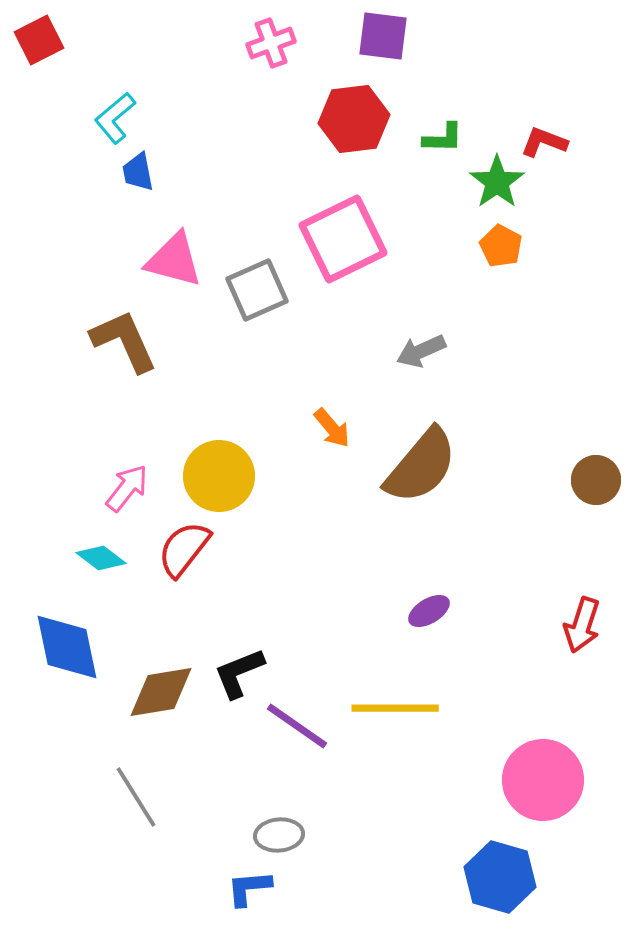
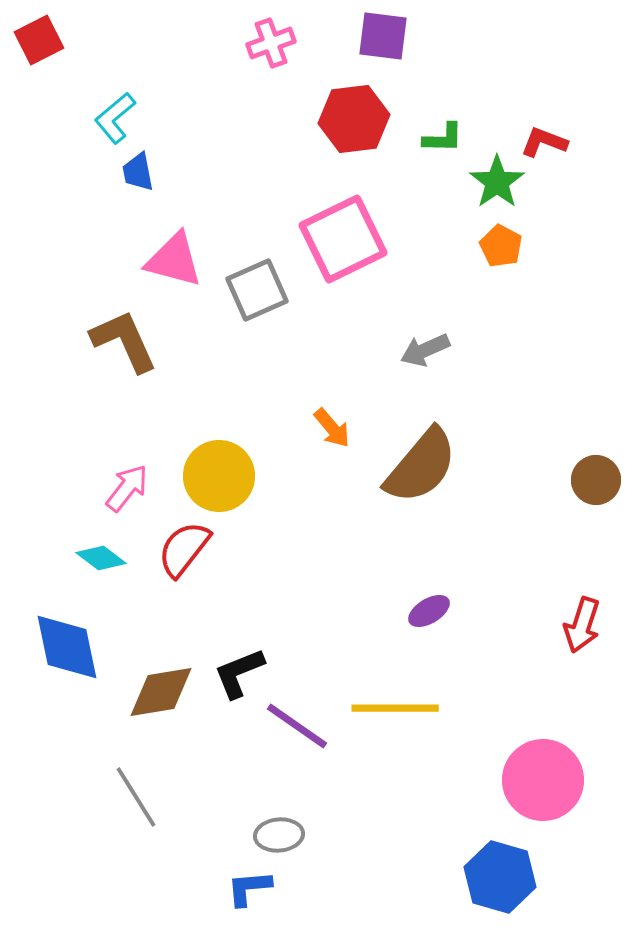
gray arrow: moved 4 px right, 1 px up
